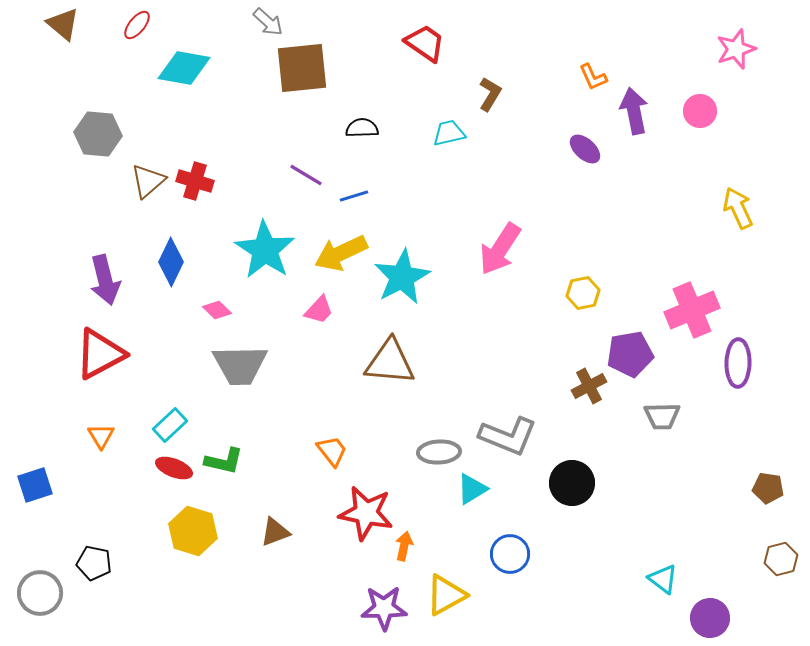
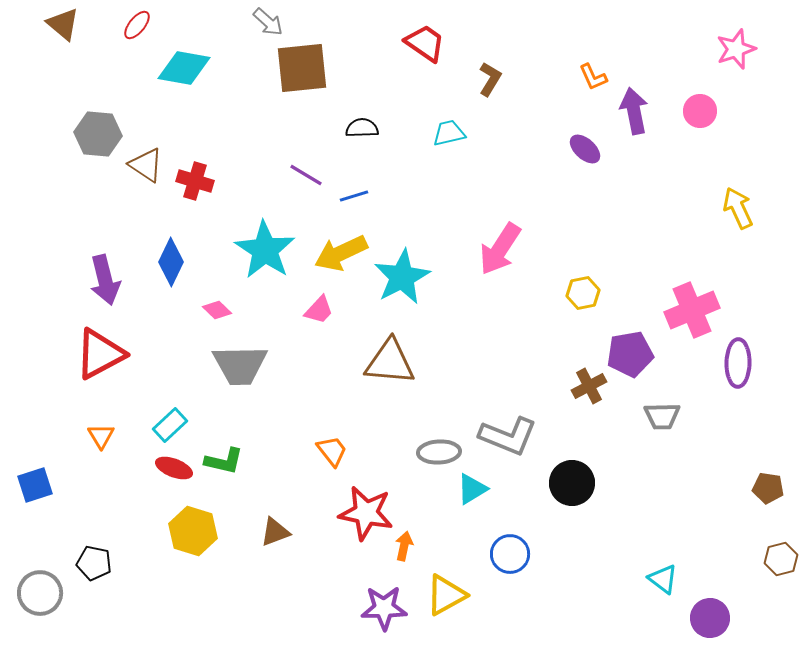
brown L-shape at (490, 94): moved 15 px up
brown triangle at (148, 181): moved 2 px left, 16 px up; rotated 45 degrees counterclockwise
